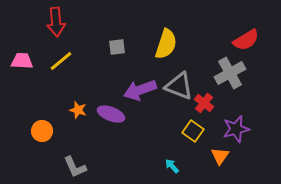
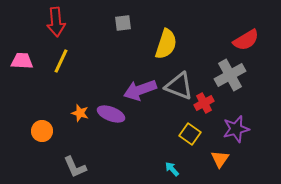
gray square: moved 6 px right, 24 px up
yellow line: rotated 25 degrees counterclockwise
gray cross: moved 2 px down
red cross: rotated 24 degrees clockwise
orange star: moved 2 px right, 3 px down
yellow square: moved 3 px left, 3 px down
orange triangle: moved 3 px down
cyan arrow: moved 3 px down
